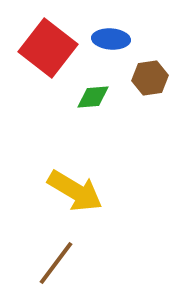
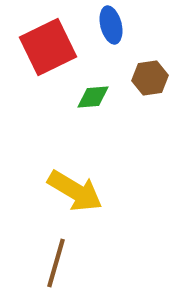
blue ellipse: moved 14 px up; rotated 72 degrees clockwise
red square: moved 1 px up; rotated 26 degrees clockwise
brown line: rotated 21 degrees counterclockwise
